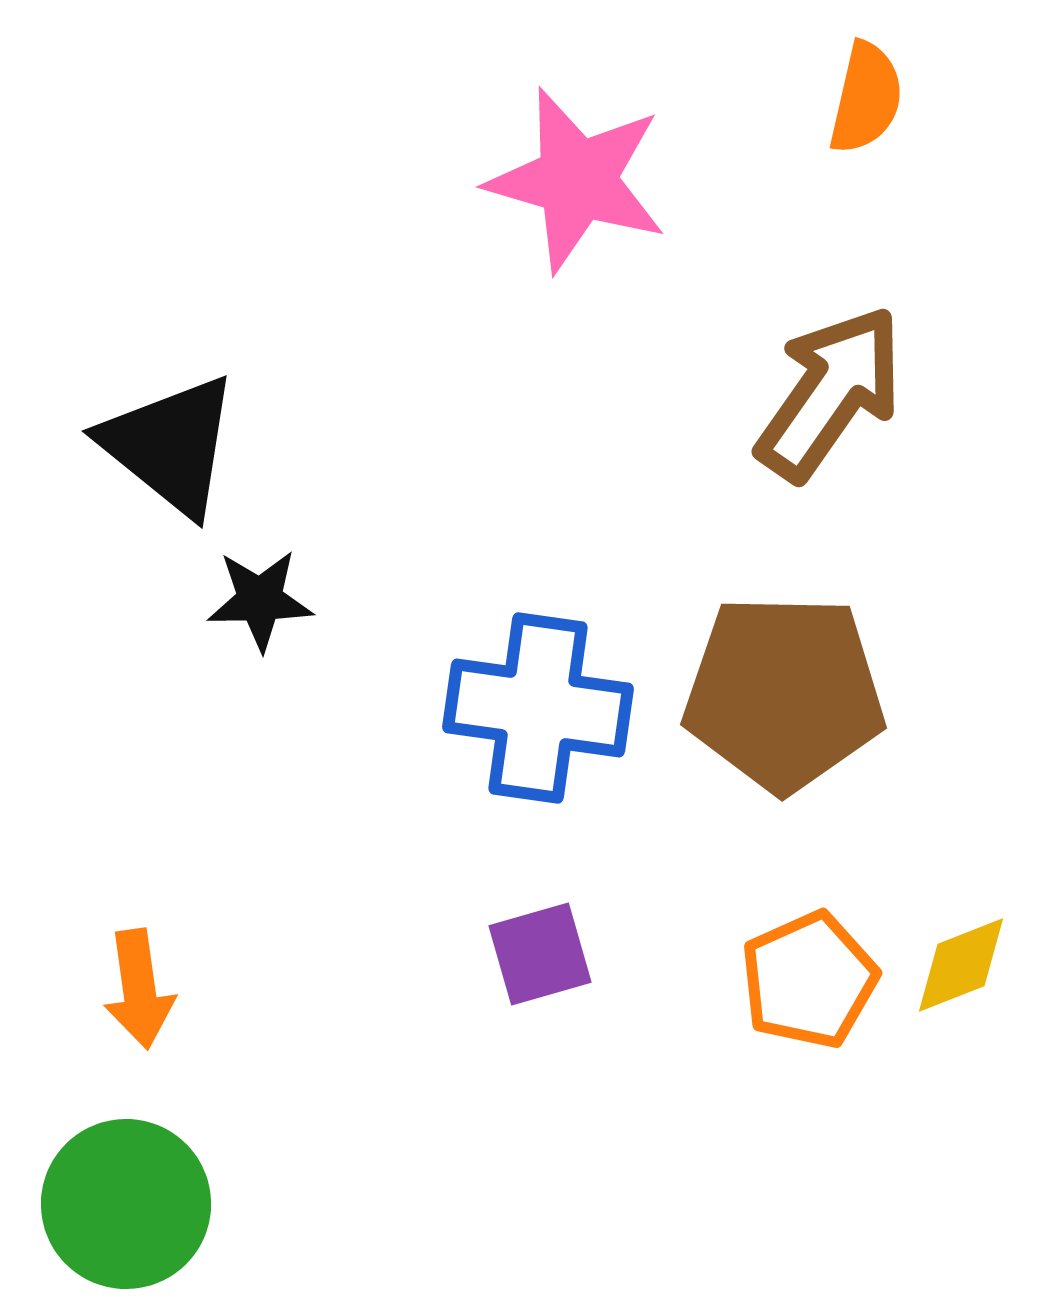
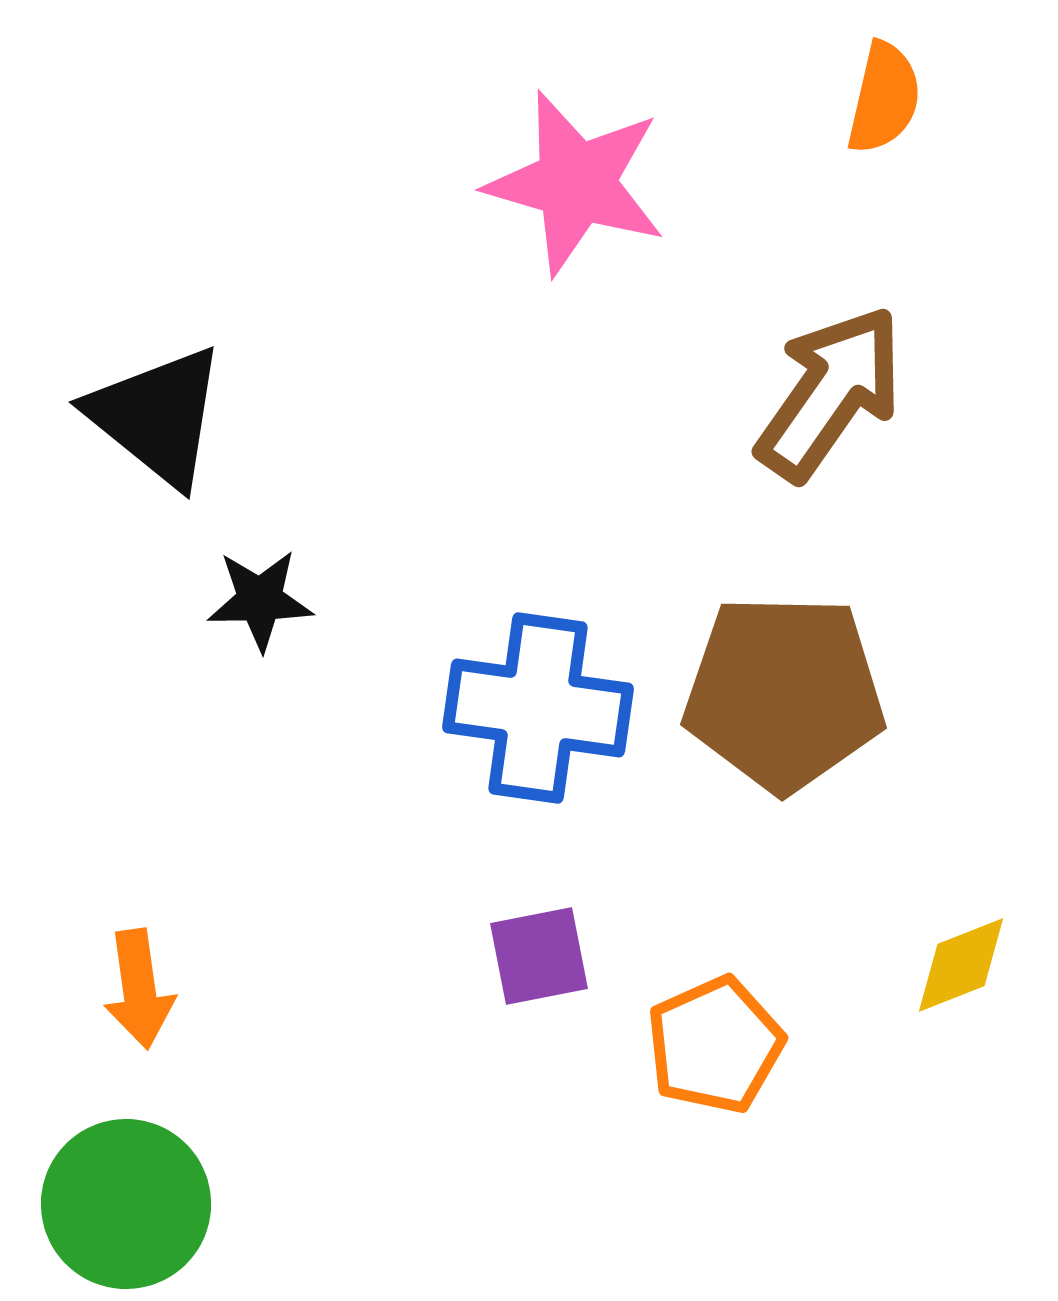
orange semicircle: moved 18 px right
pink star: moved 1 px left, 3 px down
black triangle: moved 13 px left, 29 px up
purple square: moved 1 px left, 2 px down; rotated 5 degrees clockwise
orange pentagon: moved 94 px left, 65 px down
